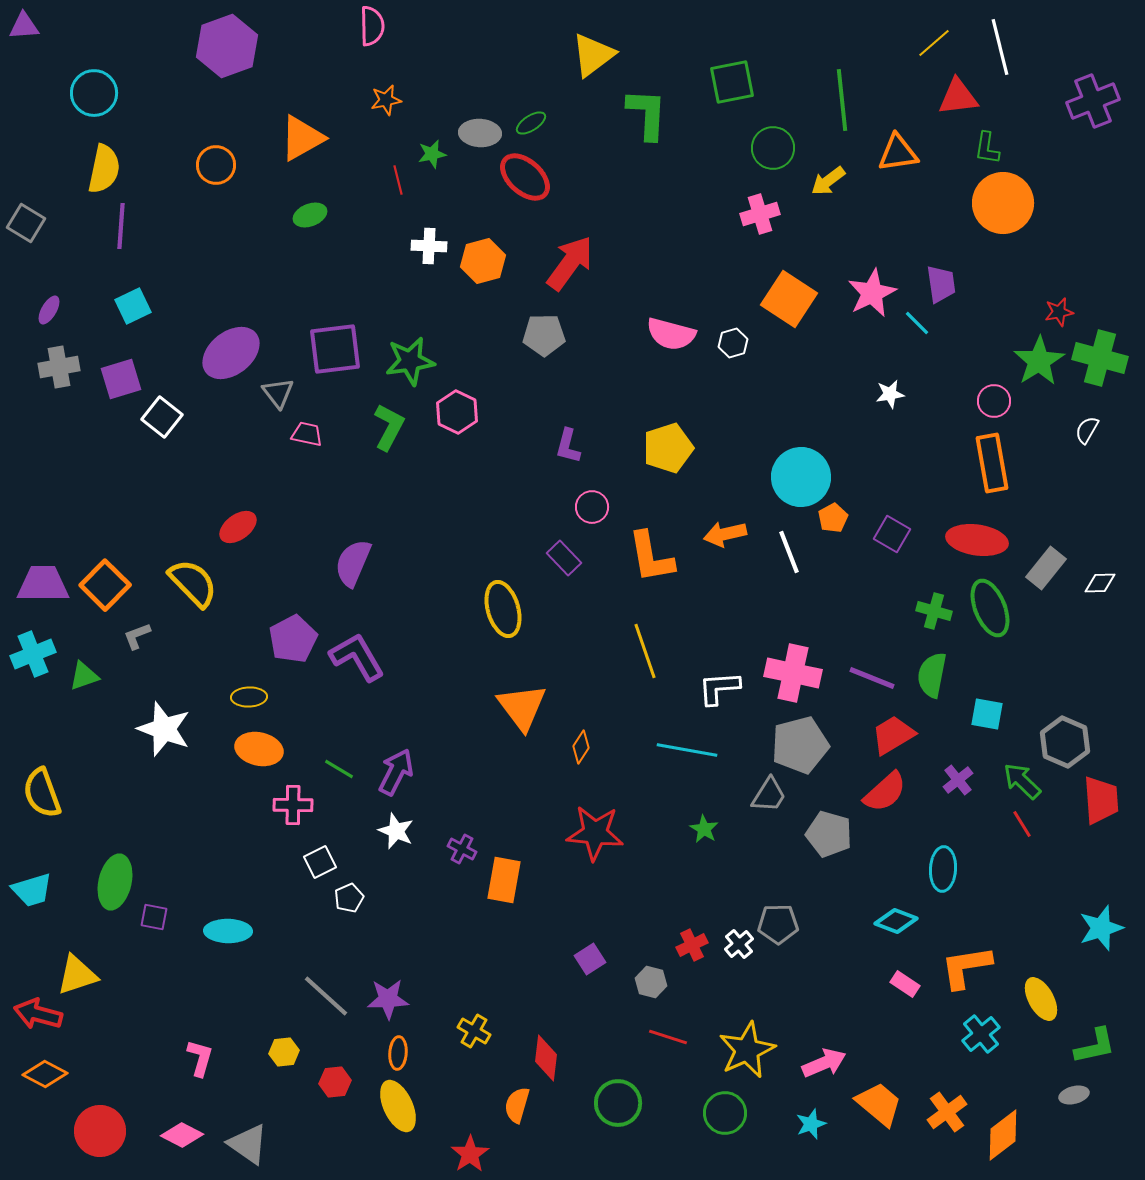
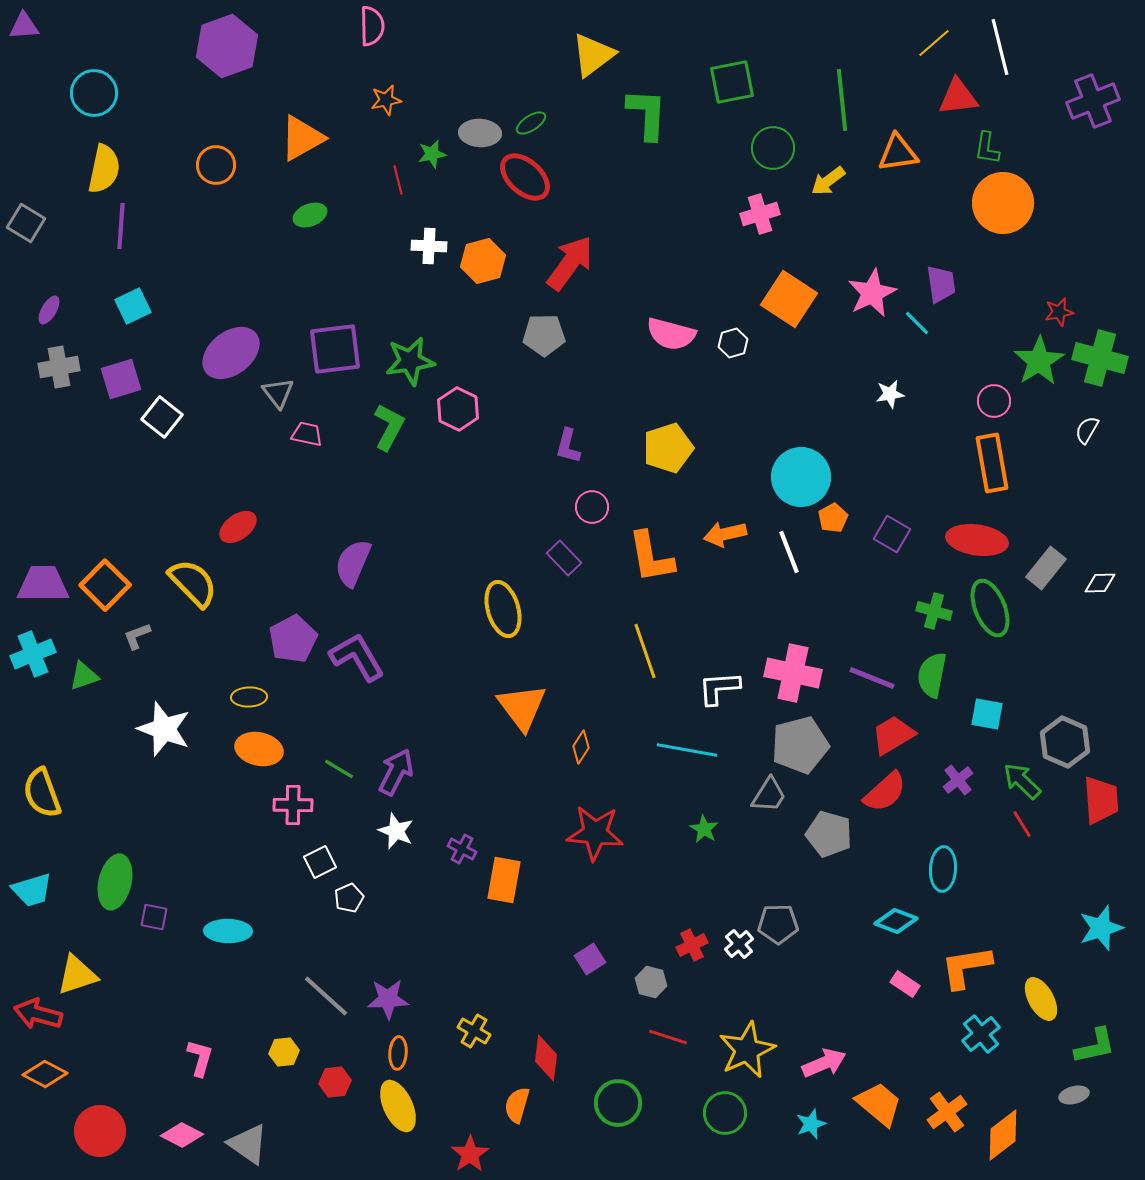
pink hexagon at (457, 412): moved 1 px right, 3 px up
